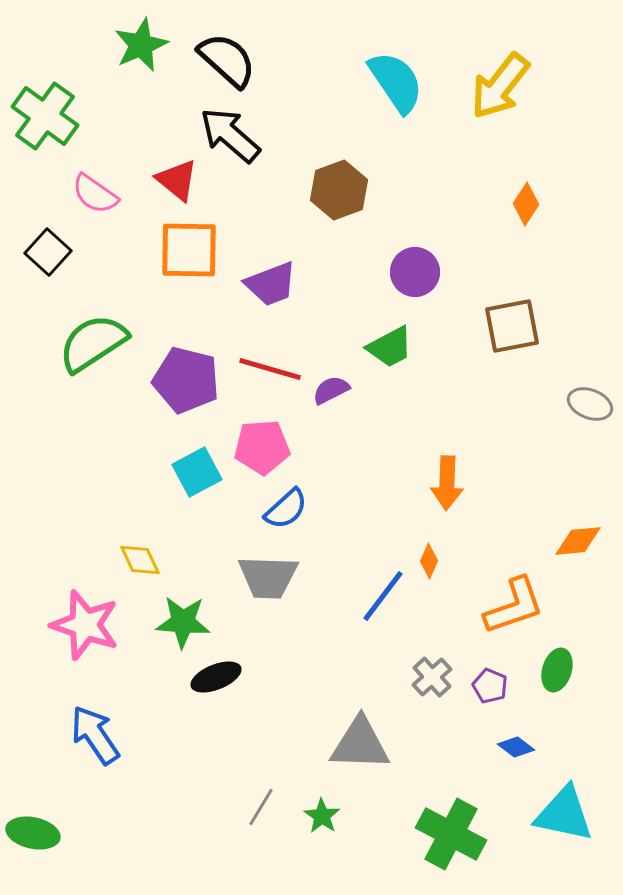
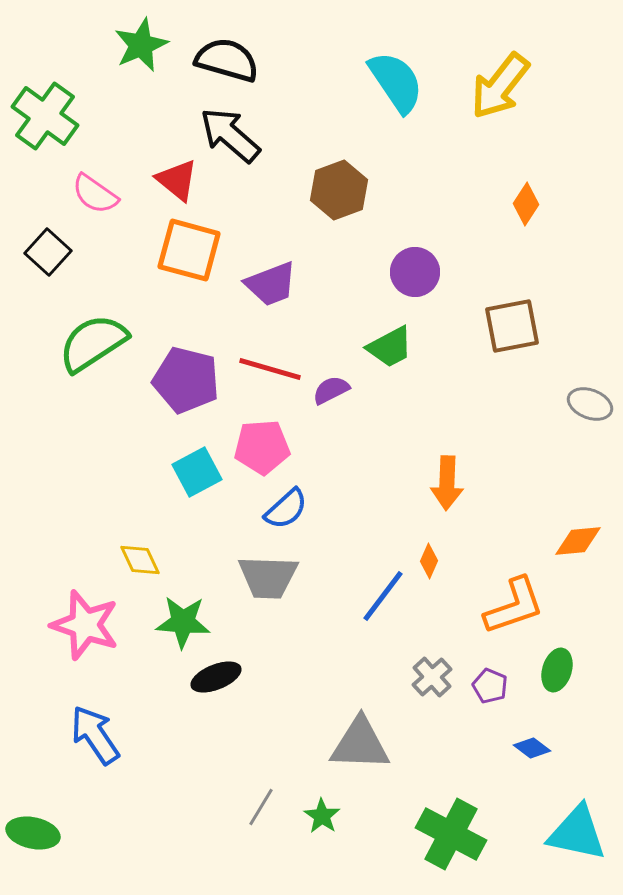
black semicircle at (227, 60): rotated 26 degrees counterclockwise
orange square at (189, 250): rotated 14 degrees clockwise
blue diamond at (516, 747): moved 16 px right, 1 px down
cyan triangle at (564, 814): moved 13 px right, 19 px down
